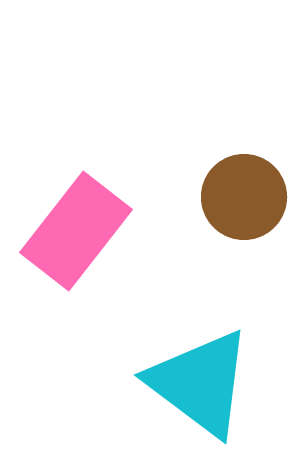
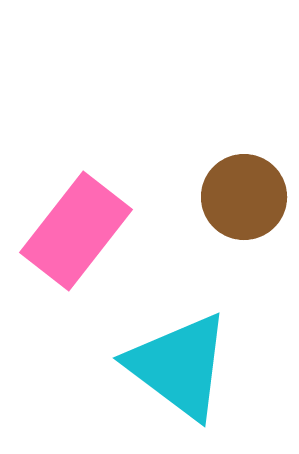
cyan triangle: moved 21 px left, 17 px up
